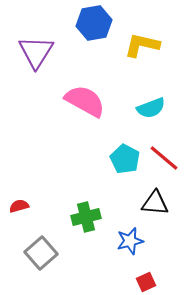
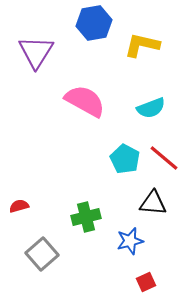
black triangle: moved 2 px left
gray square: moved 1 px right, 1 px down
